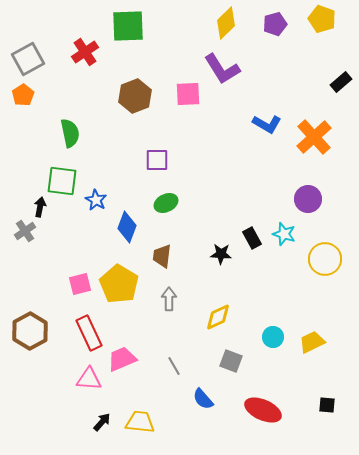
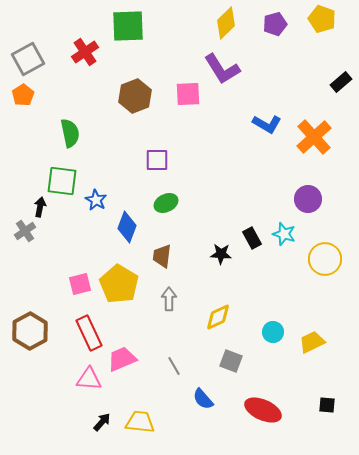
cyan circle at (273, 337): moved 5 px up
